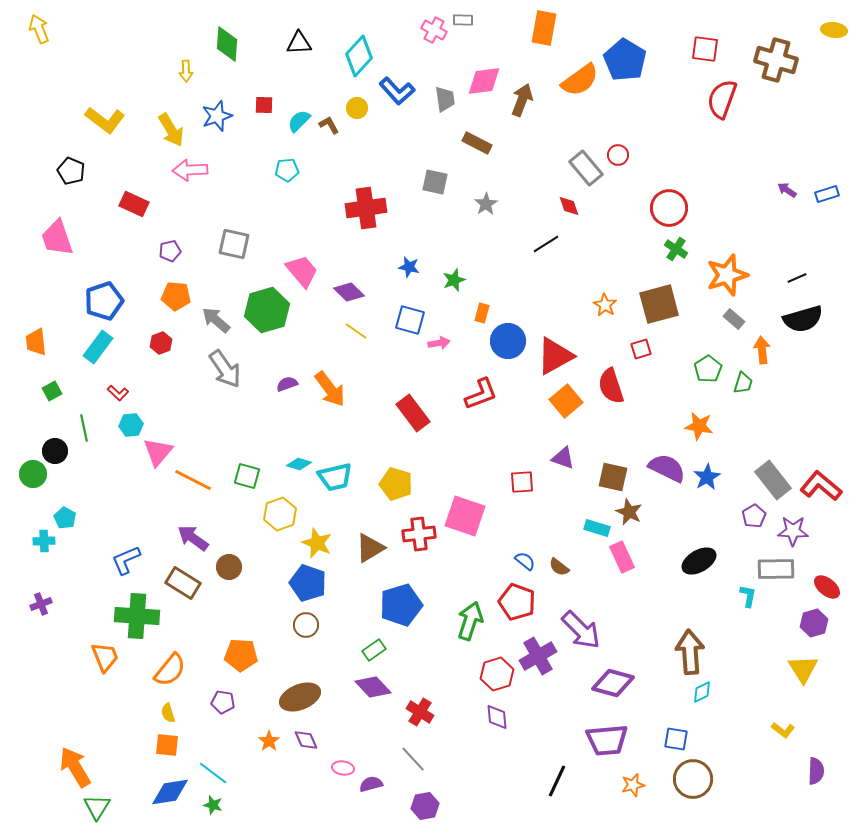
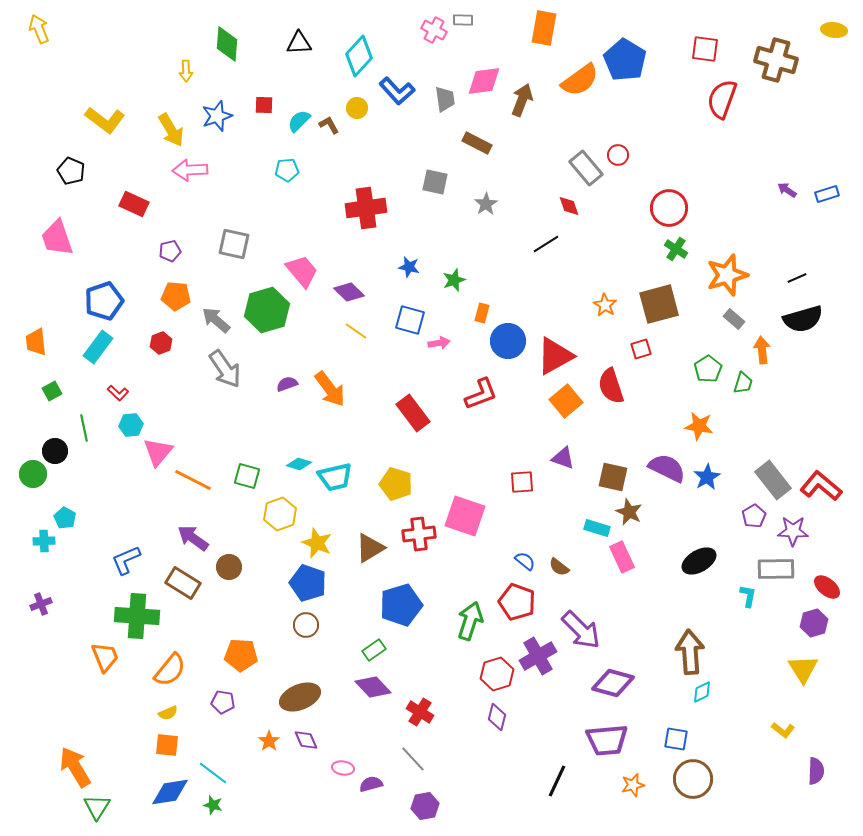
yellow semicircle at (168, 713): rotated 96 degrees counterclockwise
purple diamond at (497, 717): rotated 20 degrees clockwise
